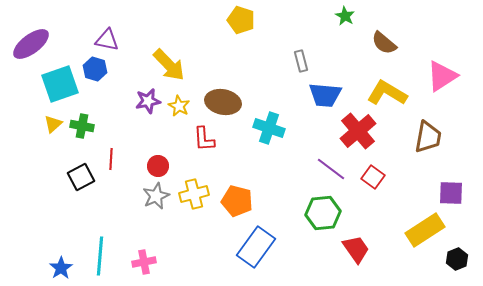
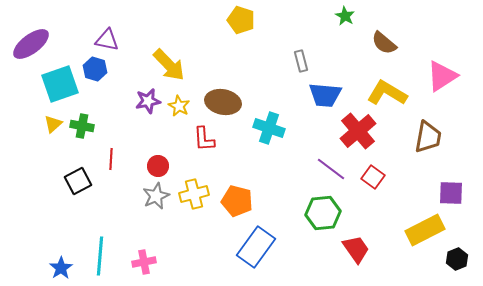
black square: moved 3 px left, 4 px down
yellow rectangle: rotated 6 degrees clockwise
